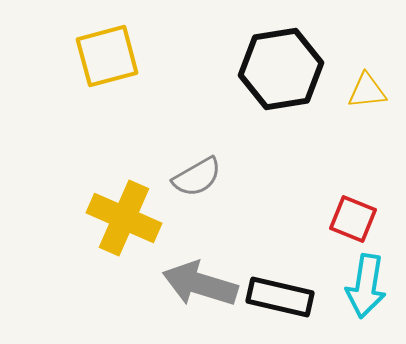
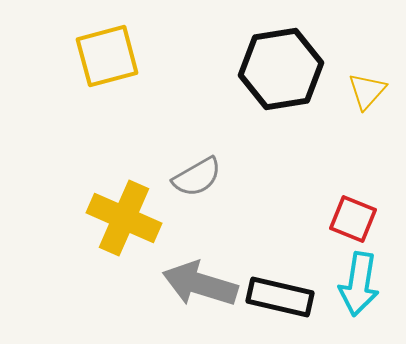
yellow triangle: rotated 42 degrees counterclockwise
cyan arrow: moved 7 px left, 2 px up
